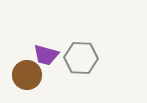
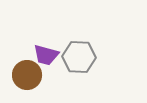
gray hexagon: moved 2 px left, 1 px up
